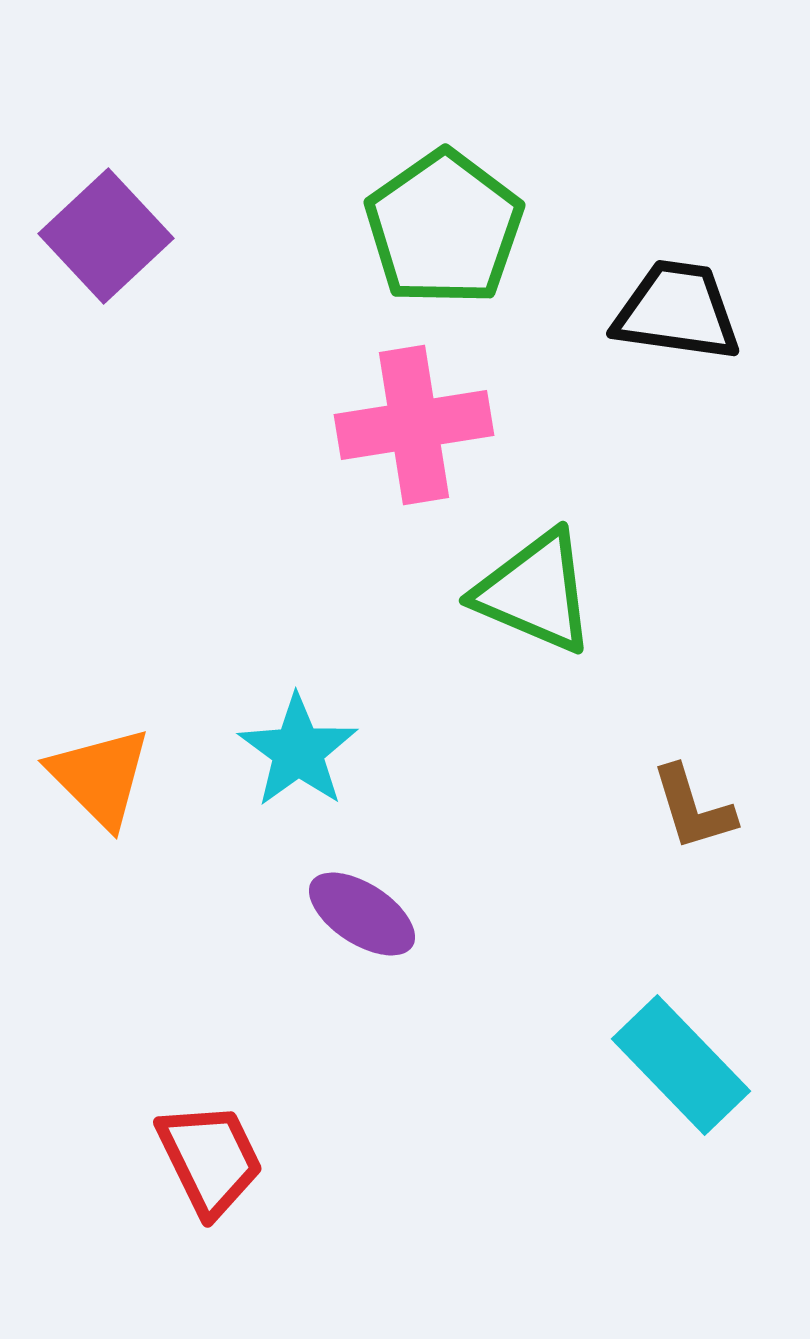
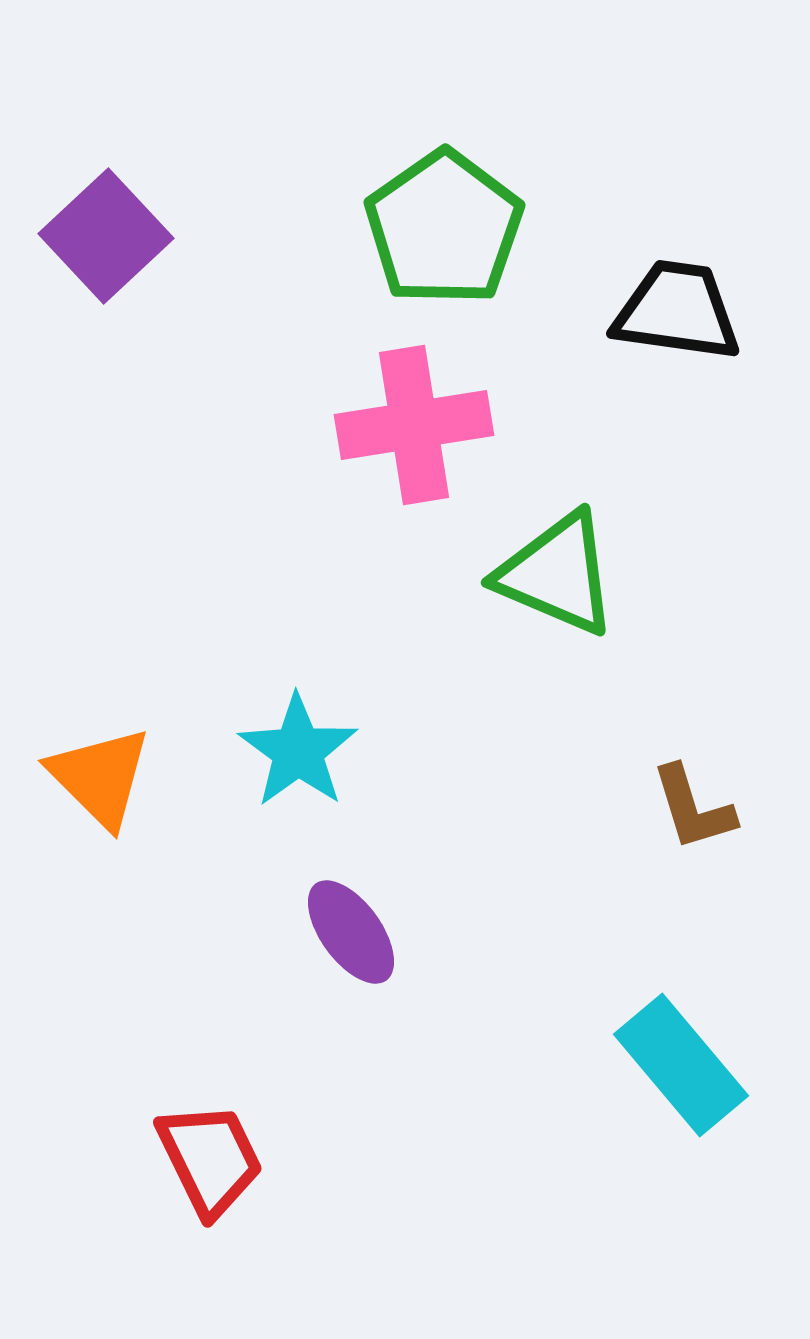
green triangle: moved 22 px right, 18 px up
purple ellipse: moved 11 px left, 18 px down; rotated 21 degrees clockwise
cyan rectangle: rotated 4 degrees clockwise
